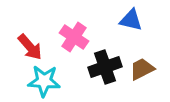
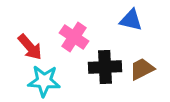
black cross: rotated 16 degrees clockwise
